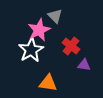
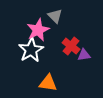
pink star: moved 1 px left
purple triangle: moved 10 px up; rotated 16 degrees counterclockwise
